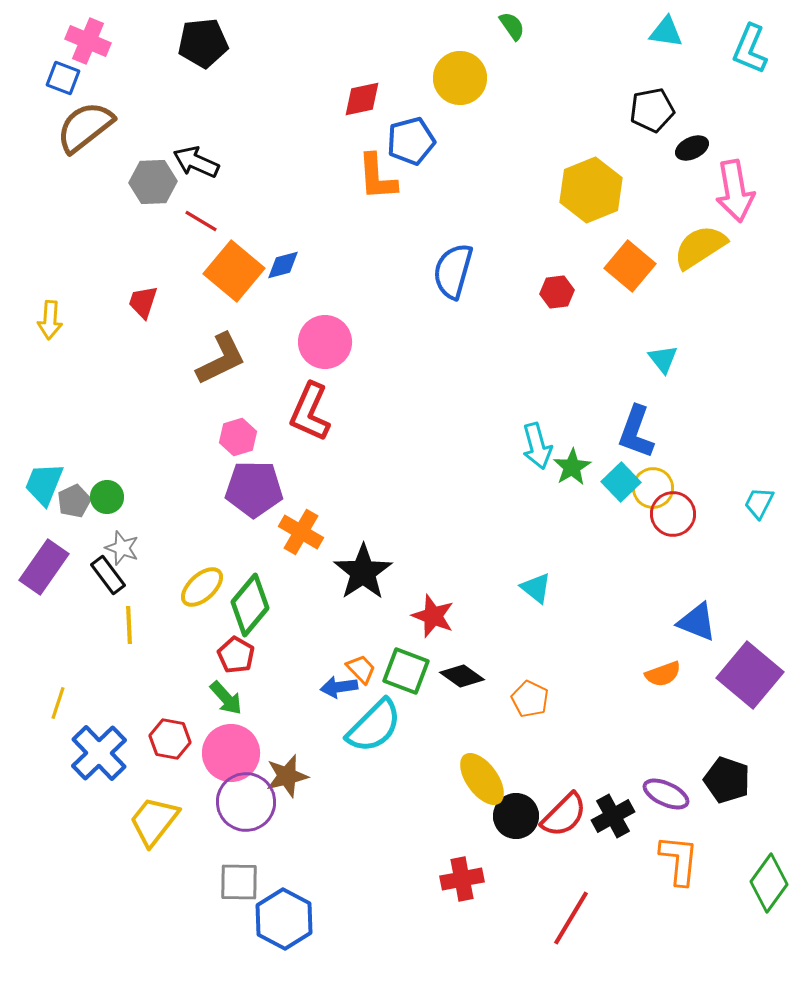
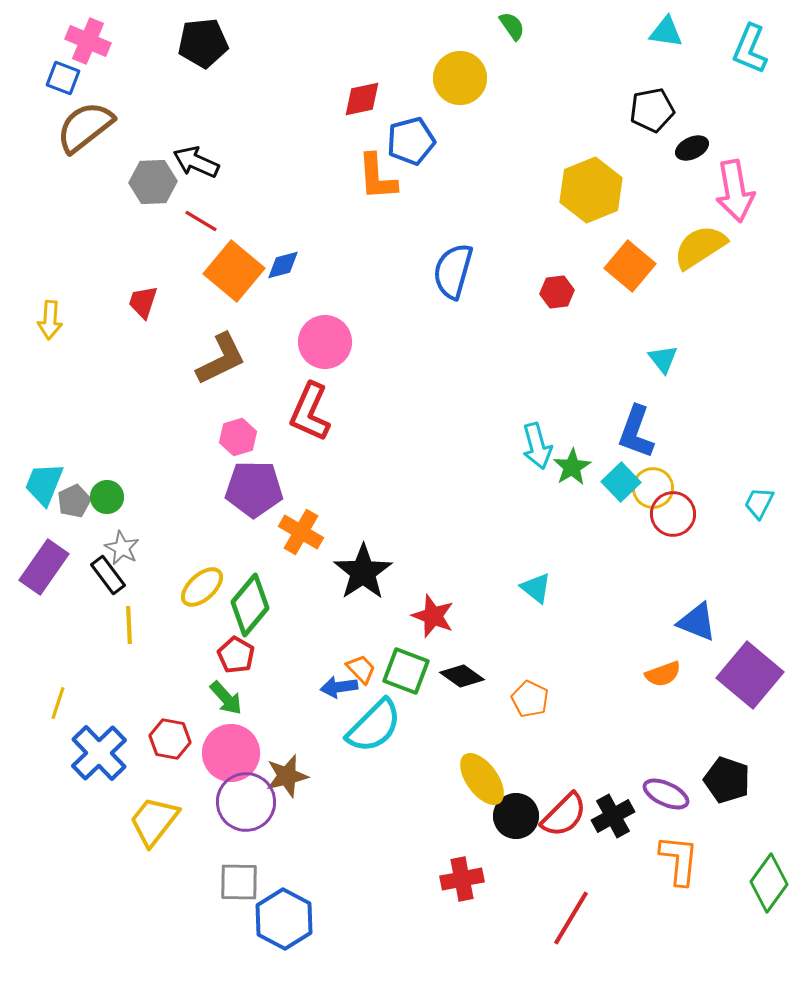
gray star at (122, 548): rotated 8 degrees clockwise
